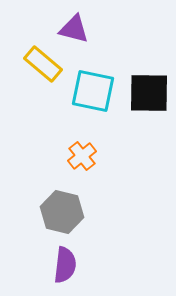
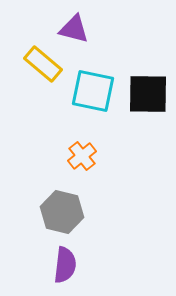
black square: moved 1 px left, 1 px down
